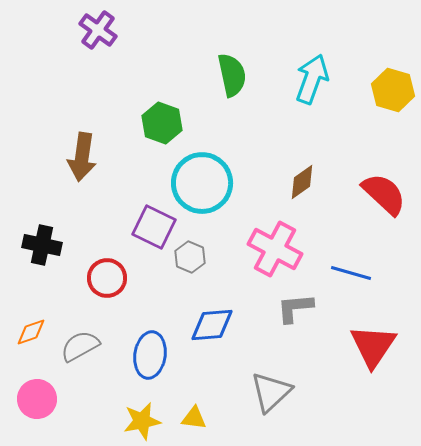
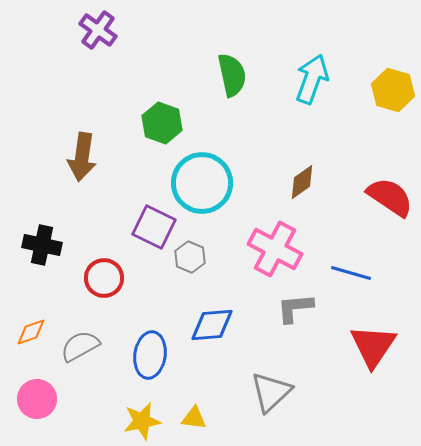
red semicircle: moved 6 px right, 3 px down; rotated 9 degrees counterclockwise
red circle: moved 3 px left
